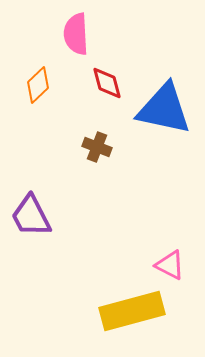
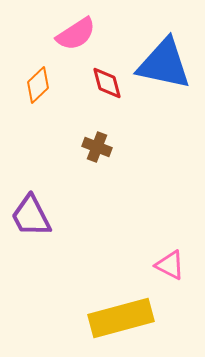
pink semicircle: rotated 120 degrees counterclockwise
blue triangle: moved 45 px up
yellow rectangle: moved 11 px left, 7 px down
